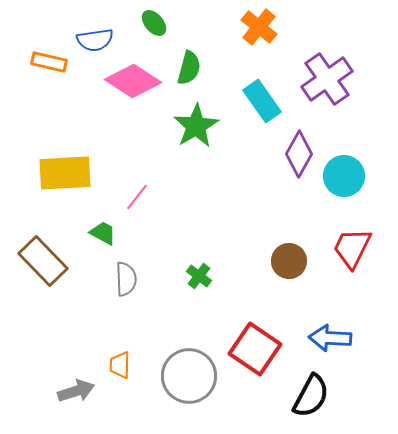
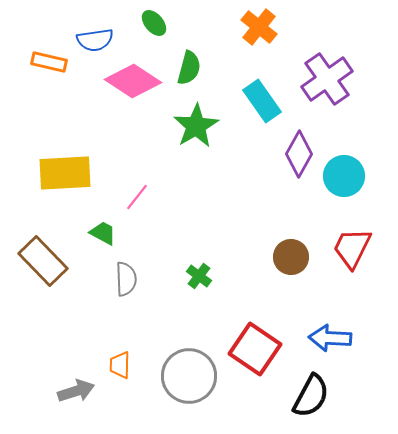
brown circle: moved 2 px right, 4 px up
